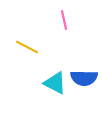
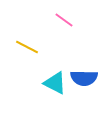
pink line: rotated 42 degrees counterclockwise
